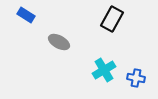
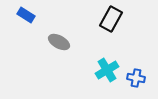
black rectangle: moved 1 px left
cyan cross: moved 3 px right
